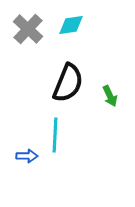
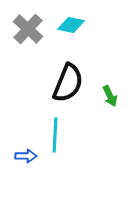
cyan diamond: rotated 20 degrees clockwise
blue arrow: moved 1 px left
